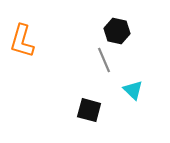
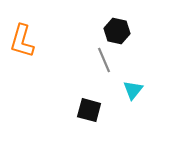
cyan triangle: rotated 25 degrees clockwise
